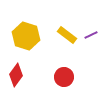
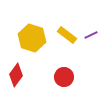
yellow hexagon: moved 6 px right, 2 px down
